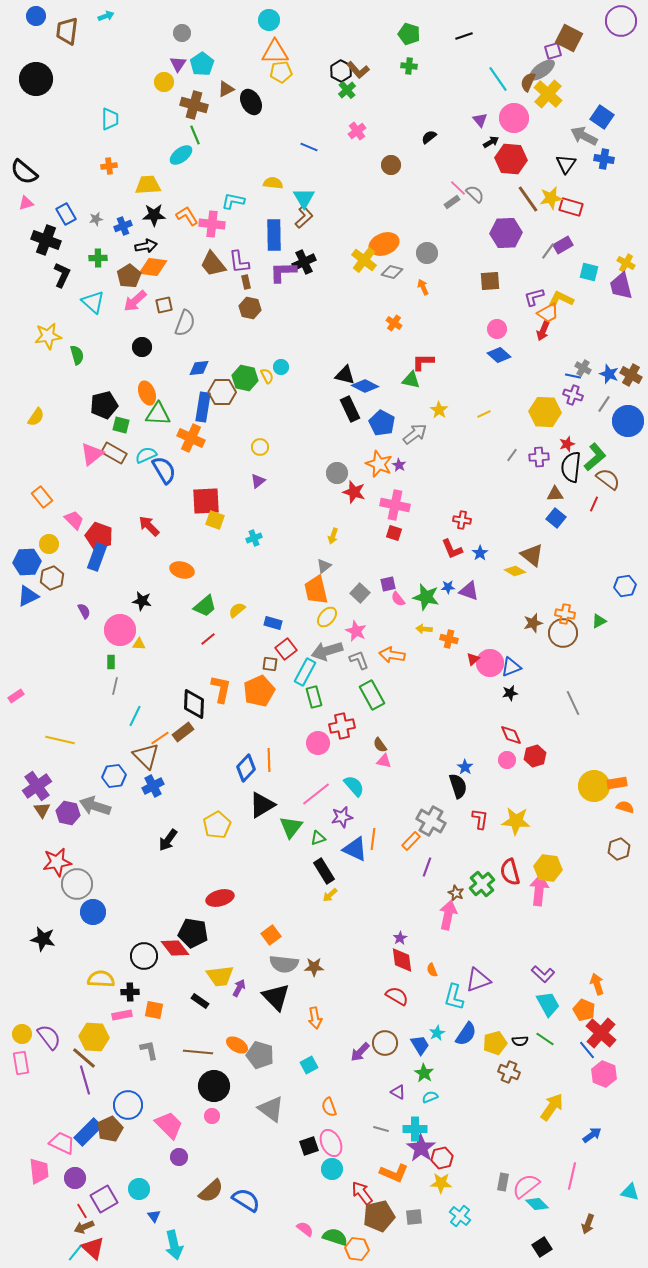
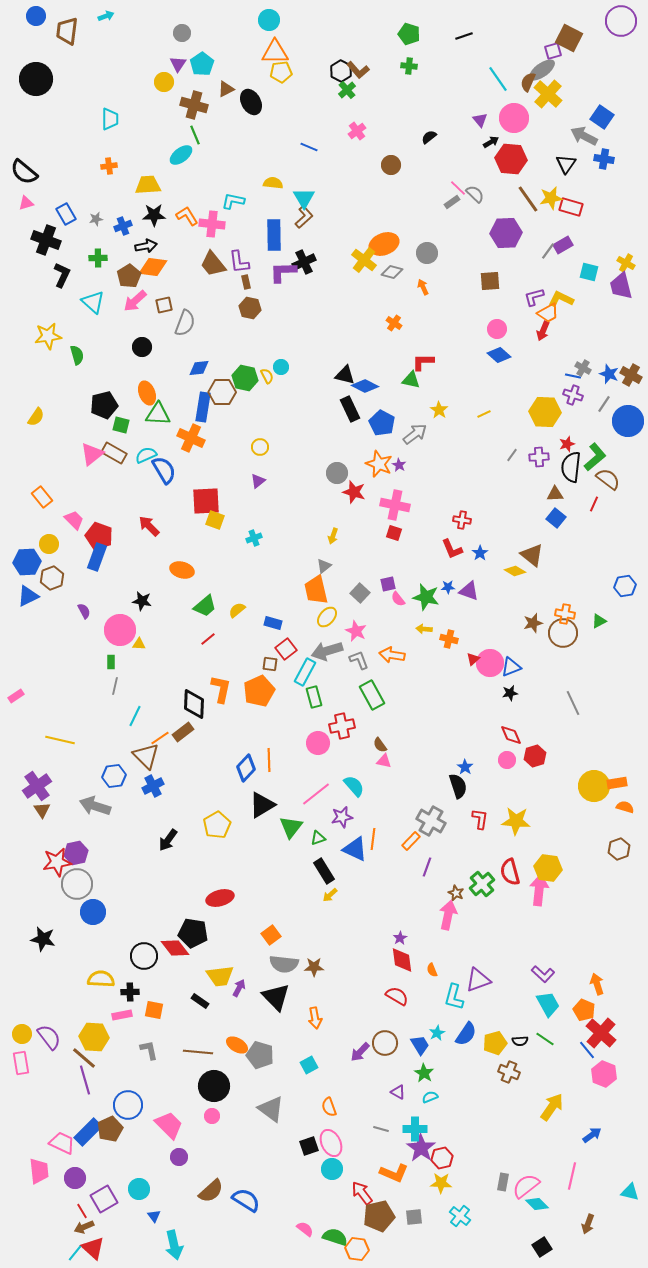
purple hexagon at (68, 813): moved 8 px right, 40 px down; rotated 25 degrees counterclockwise
